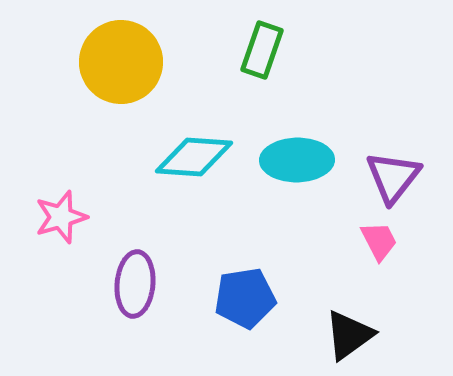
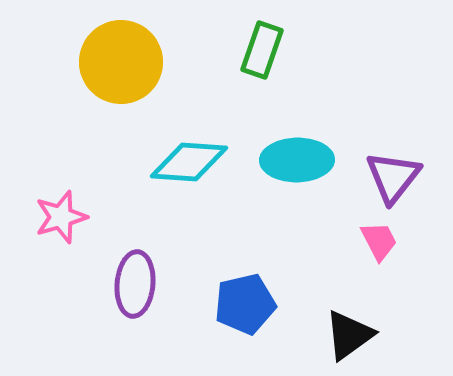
cyan diamond: moved 5 px left, 5 px down
blue pentagon: moved 6 px down; rotated 4 degrees counterclockwise
